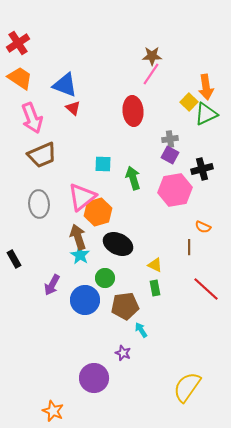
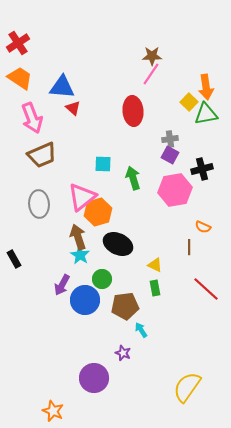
blue triangle: moved 3 px left, 2 px down; rotated 16 degrees counterclockwise
green triangle: rotated 15 degrees clockwise
green circle: moved 3 px left, 1 px down
purple arrow: moved 10 px right
